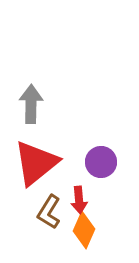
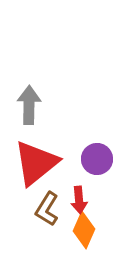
gray arrow: moved 2 px left, 1 px down
purple circle: moved 4 px left, 3 px up
brown L-shape: moved 2 px left, 3 px up
